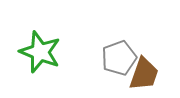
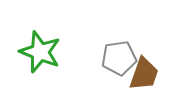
gray pentagon: rotated 12 degrees clockwise
